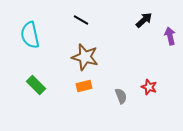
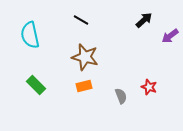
purple arrow: rotated 114 degrees counterclockwise
